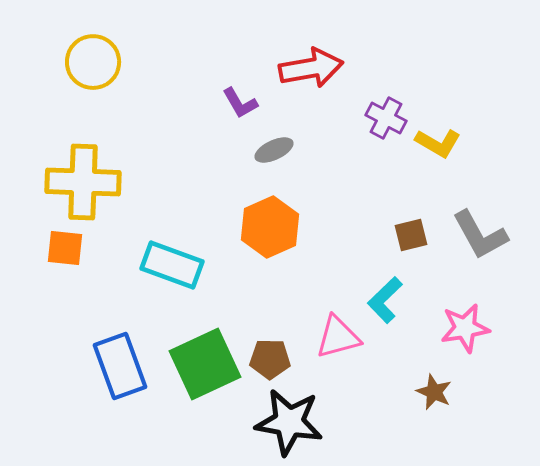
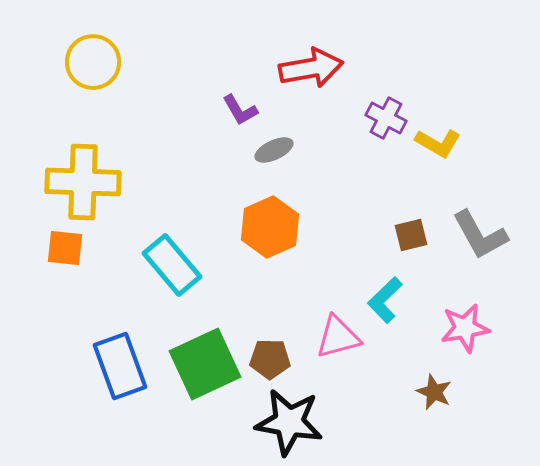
purple L-shape: moved 7 px down
cyan rectangle: rotated 30 degrees clockwise
